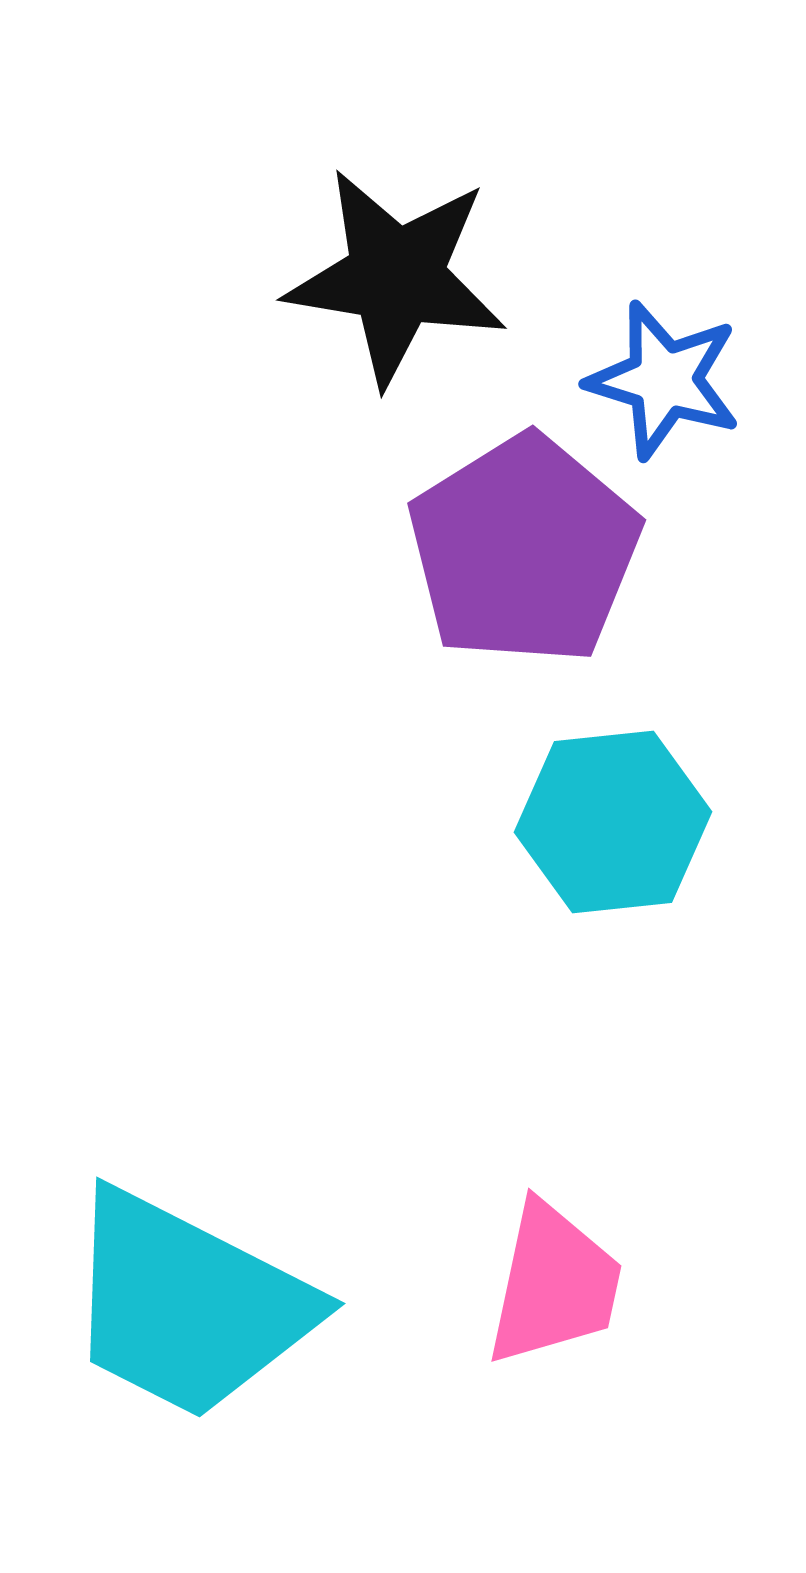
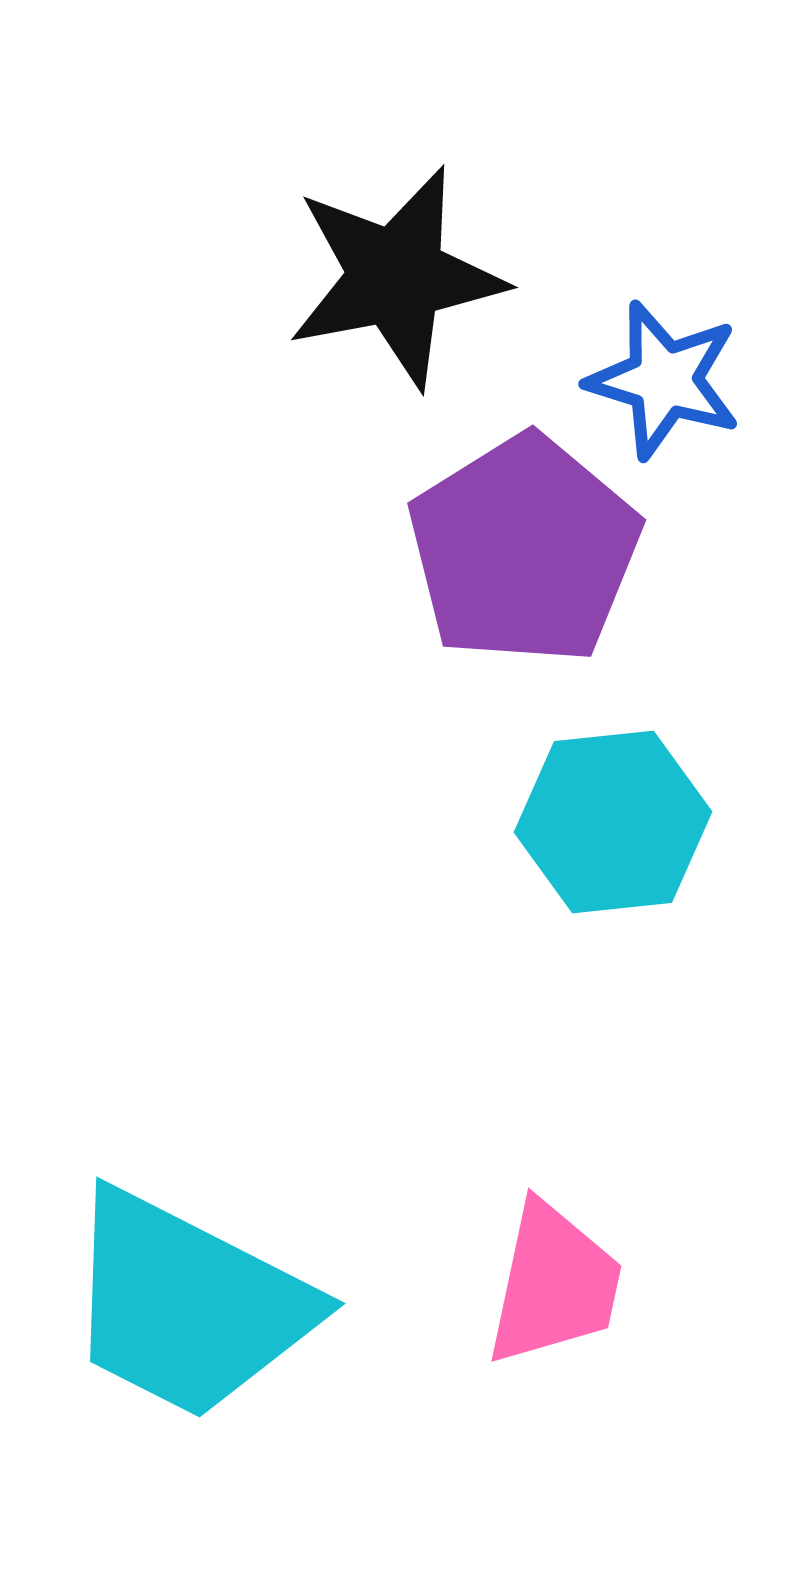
black star: rotated 20 degrees counterclockwise
